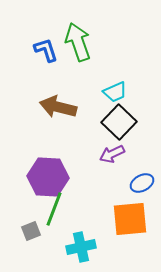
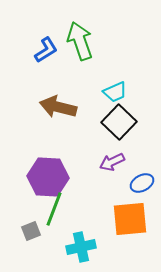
green arrow: moved 2 px right, 1 px up
blue L-shape: rotated 76 degrees clockwise
purple arrow: moved 8 px down
